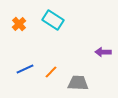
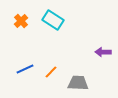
orange cross: moved 2 px right, 3 px up
